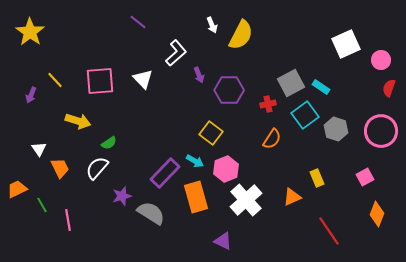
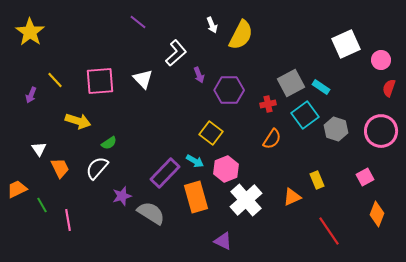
yellow rectangle at (317, 178): moved 2 px down
